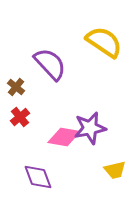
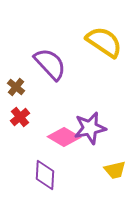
pink diamond: rotated 20 degrees clockwise
purple diamond: moved 7 px right, 2 px up; rotated 24 degrees clockwise
